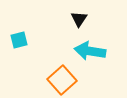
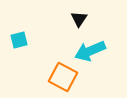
cyan arrow: rotated 32 degrees counterclockwise
orange square: moved 1 px right, 3 px up; rotated 20 degrees counterclockwise
